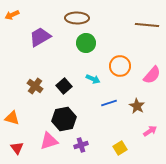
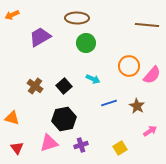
orange circle: moved 9 px right
pink triangle: moved 2 px down
